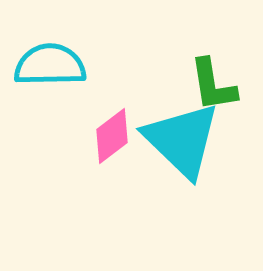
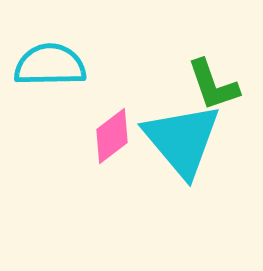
green L-shape: rotated 10 degrees counterclockwise
cyan triangle: rotated 6 degrees clockwise
